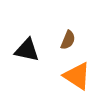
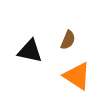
black triangle: moved 3 px right, 1 px down
